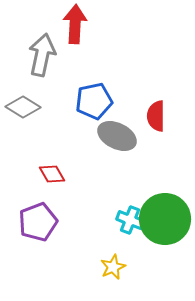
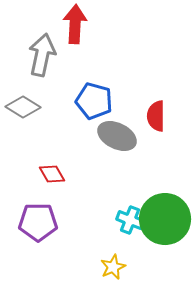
blue pentagon: rotated 27 degrees clockwise
purple pentagon: rotated 21 degrees clockwise
